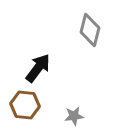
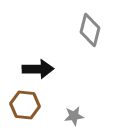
black arrow: moved 1 px down; rotated 52 degrees clockwise
